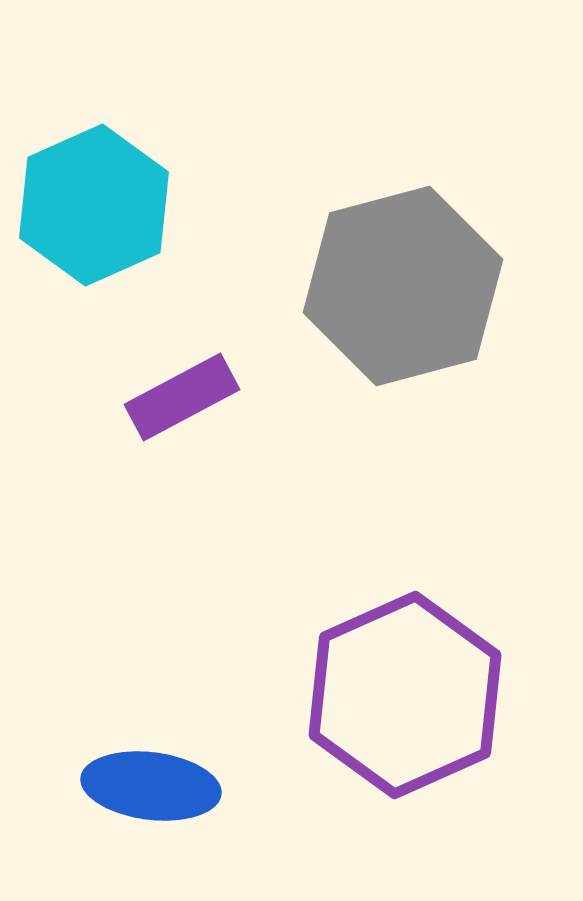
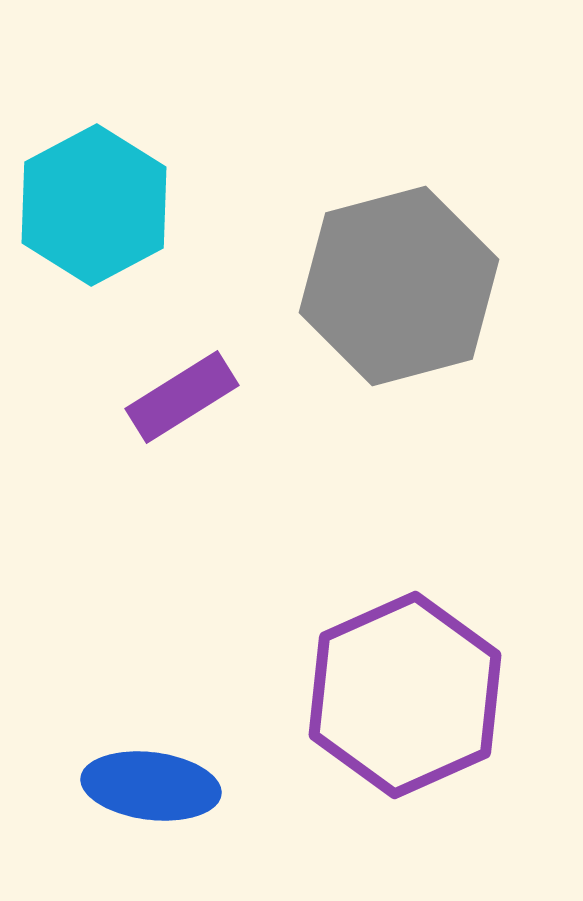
cyan hexagon: rotated 4 degrees counterclockwise
gray hexagon: moved 4 px left
purple rectangle: rotated 4 degrees counterclockwise
